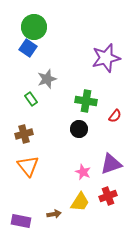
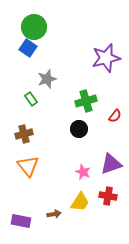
green cross: rotated 25 degrees counterclockwise
red cross: rotated 30 degrees clockwise
